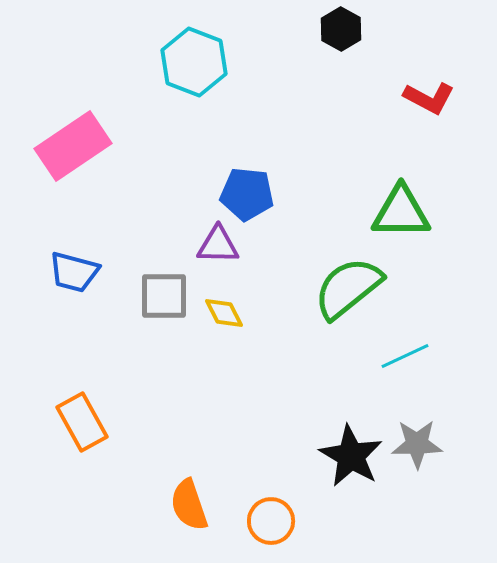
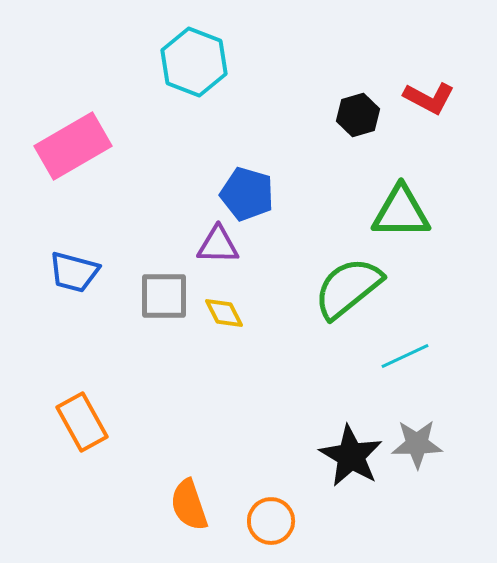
black hexagon: moved 17 px right, 86 px down; rotated 15 degrees clockwise
pink rectangle: rotated 4 degrees clockwise
blue pentagon: rotated 10 degrees clockwise
